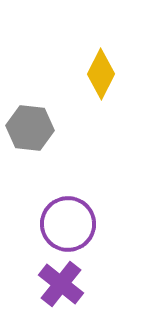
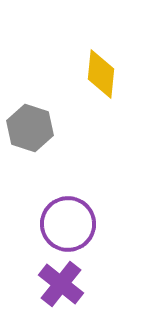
yellow diamond: rotated 21 degrees counterclockwise
gray hexagon: rotated 12 degrees clockwise
